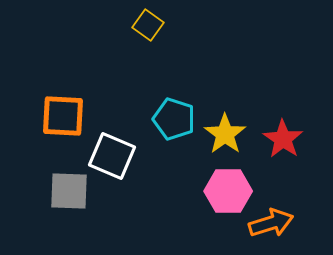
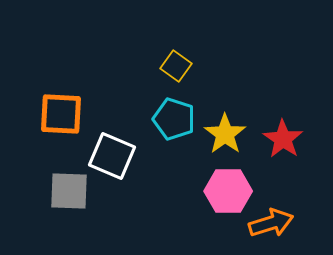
yellow square: moved 28 px right, 41 px down
orange square: moved 2 px left, 2 px up
